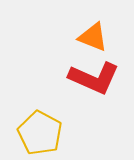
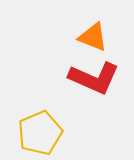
yellow pentagon: rotated 21 degrees clockwise
